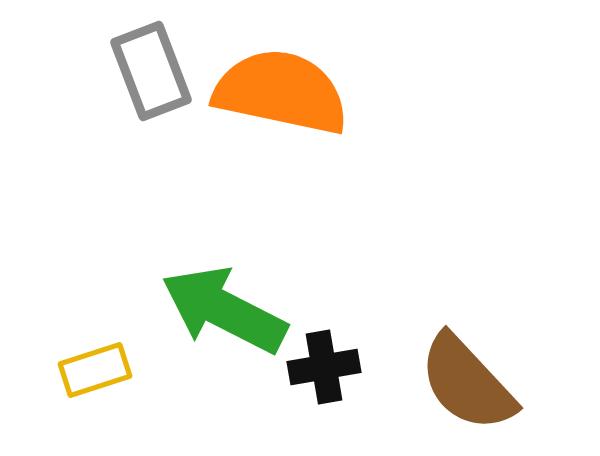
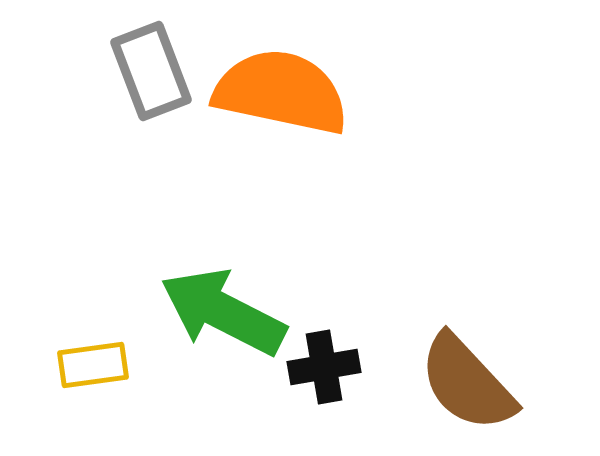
green arrow: moved 1 px left, 2 px down
yellow rectangle: moved 2 px left, 5 px up; rotated 10 degrees clockwise
